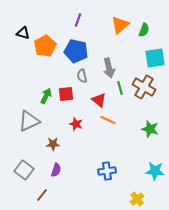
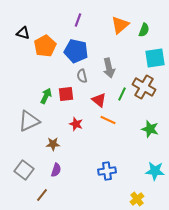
green line: moved 2 px right, 6 px down; rotated 40 degrees clockwise
